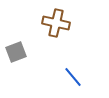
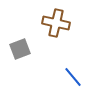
gray square: moved 4 px right, 3 px up
